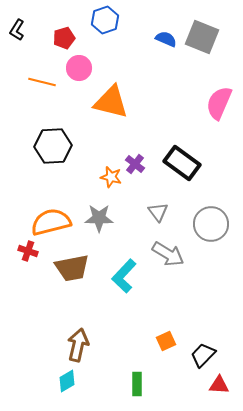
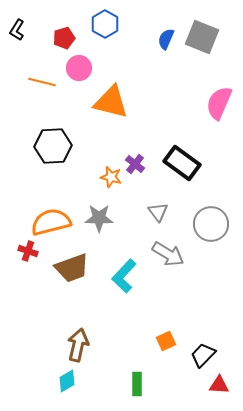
blue hexagon: moved 4 px down; rotated 12 degrees counterclockwise
blue semicircle: rotated 90 degrees counterclockwise
brown trapezoid: rotated 9 degrees counterclockwise
